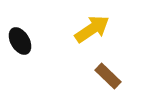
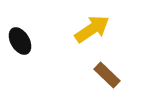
brown rectangle: moved 1 px left, 1 px up
